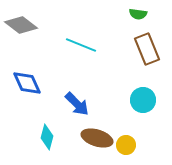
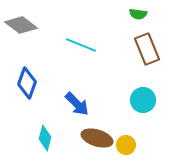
blue diamond: rotated 44 degrees clockwise
cyan diamond: moved 2 px left, 1 px down
